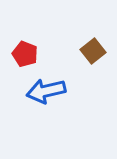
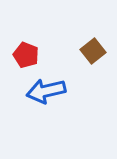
red pentagon: moved 1 px right, 1 px down
